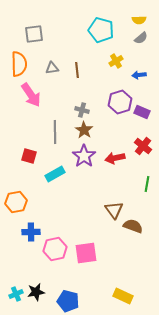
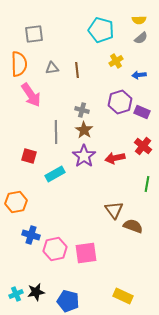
gray line: moved 1 px right
blue cross: moved 3 px down; rotated 18 degrees clockwise
